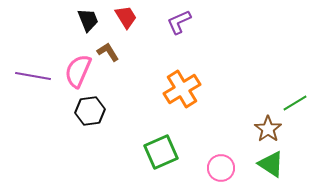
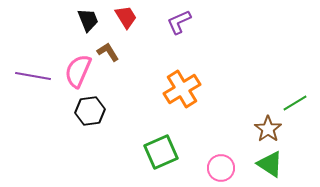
green triangle: moved 1 px left
